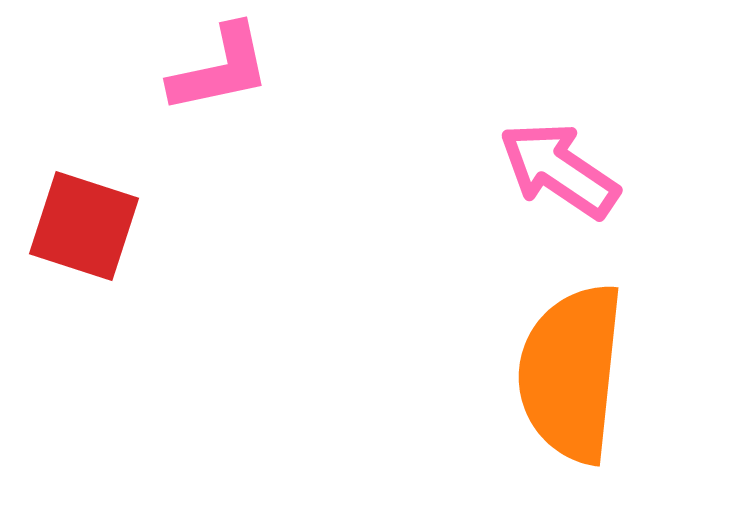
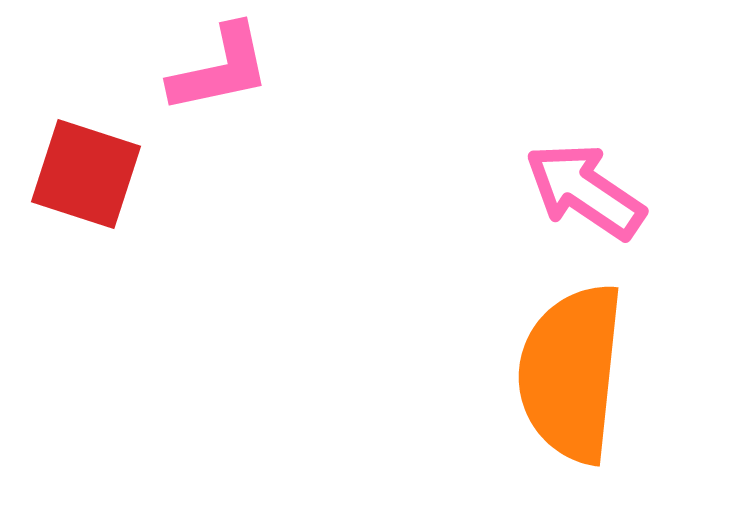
pink arrow: moved 26 px right, 21 px down
red square: moved 2 px right, 52 px up
